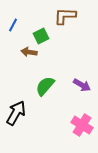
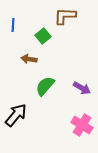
blue line: rotated 24 degrees counterclockwise
green square: moved 2 px right; rotated 14 degrees counterclockwise
brown arrow: moved 7 px down
purple arrow: moved 3 px down
black arrow: moved 2 px down; rotated 10 degrees clockwise
